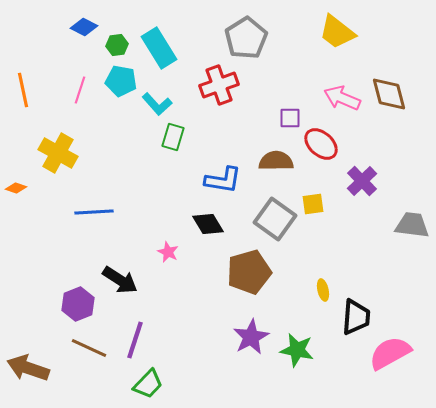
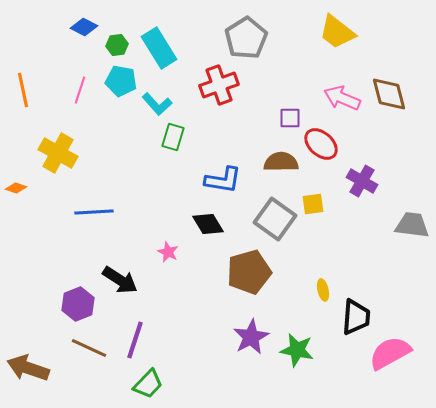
brown semicircle: moved 5 px right, 1 px down
purple cross: rotated 16 degrees counterclockwise
